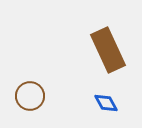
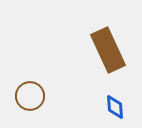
blue diamond: moved 9 px right, 4 px down; rotated 25 degrees clockwise
